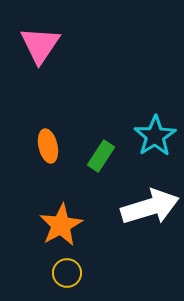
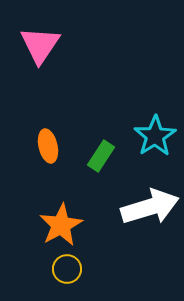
yellow circle: moved 4 px up
